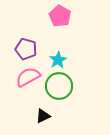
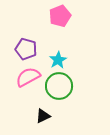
pink pentagon: rotated 20 degrees clockwise
